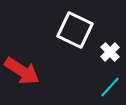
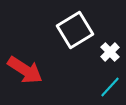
white square: rotated 33 degrees clockwise
red arrow: moved 3 px right, 1 px up
